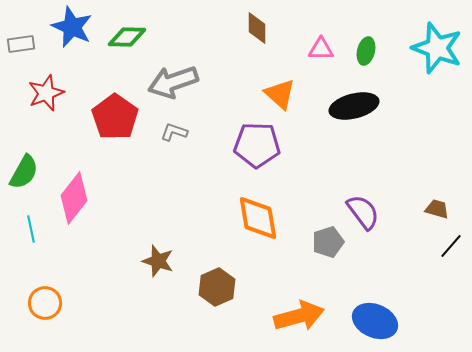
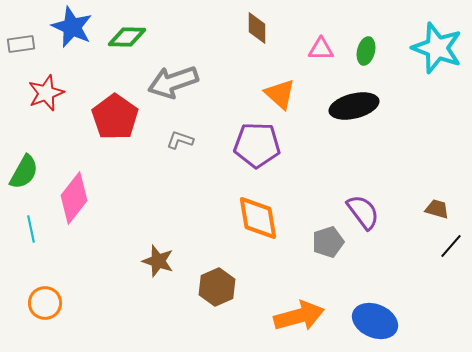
gray L-shape: moved 6 px right, 8 px down
